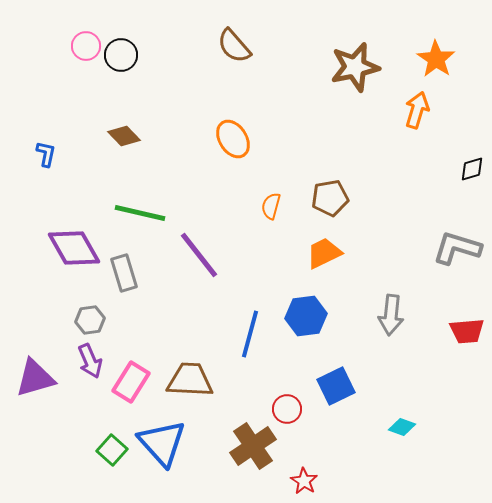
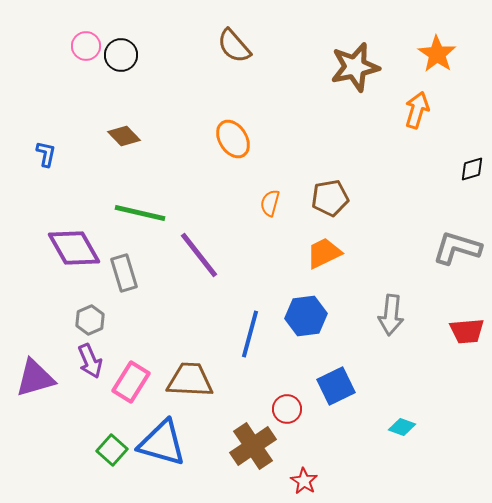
orange star: moved 1 px right, 5 px up
orange semicircle: moved 1 px left, 3 px up
gray hexagon: rotated 16 degrees counterclockwise
blue triangle: rotated 32 degrees counterclockwise
